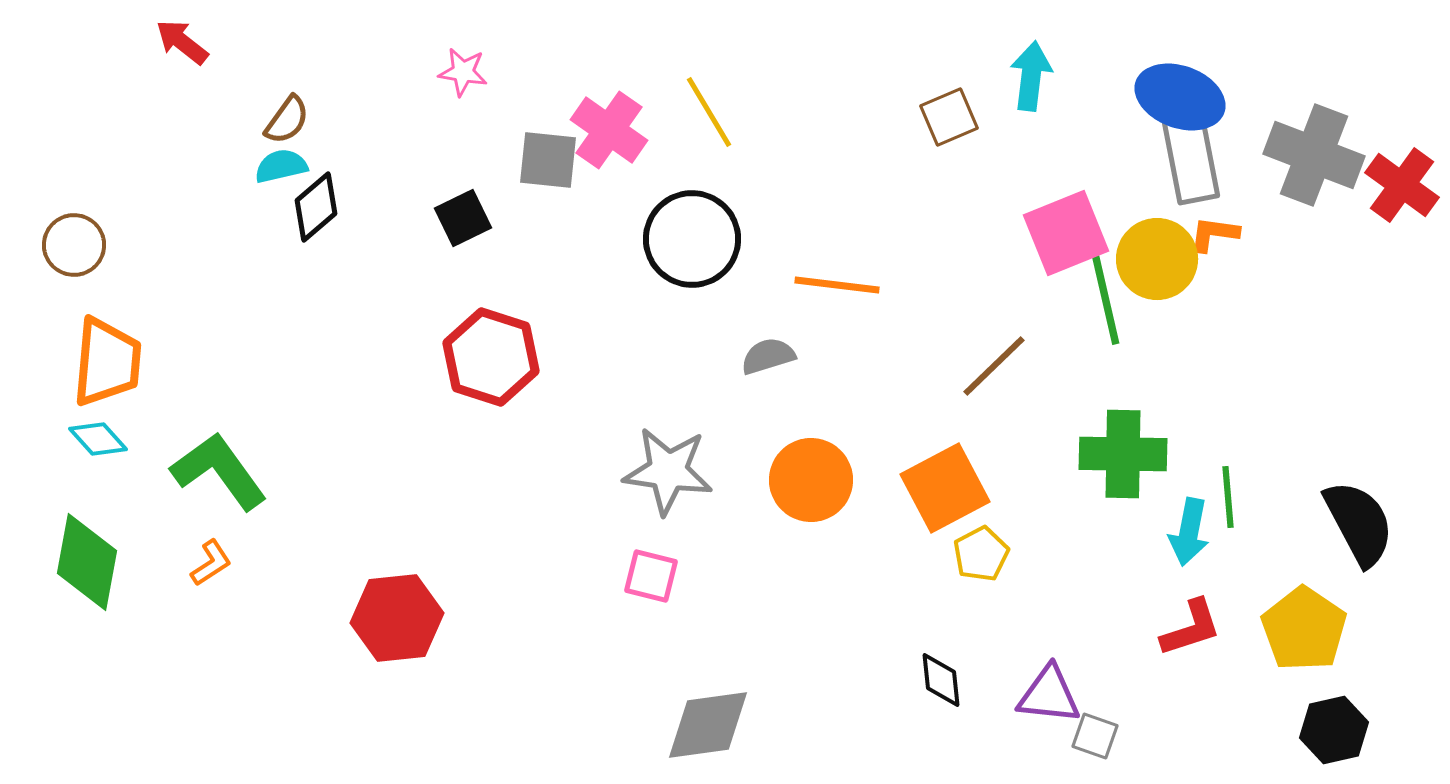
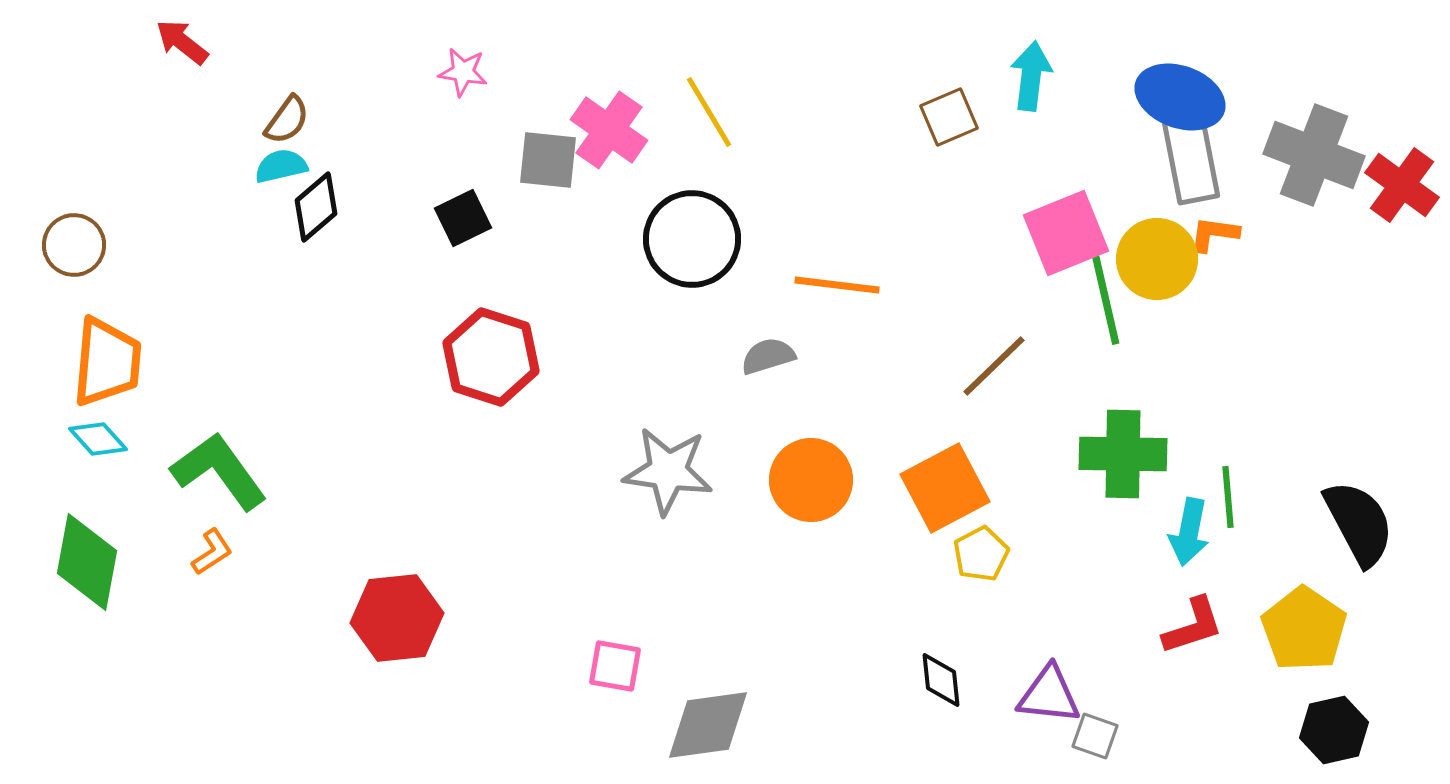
orange L-shape at (211, 563): moved 1 px right, 11 px up
pink square at (651, 576): moved 36 px left, 90 px down; rotated 4 degrees counterclockwise
red L-shape at (1191, 628): moved 2 px right, 2 px up
